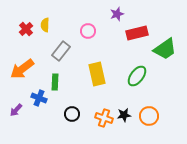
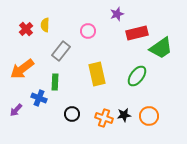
green trapezoid: moved 4 px left, 1 px up
